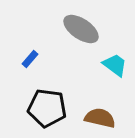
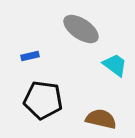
blue rectangle: moved 3 px up; rotated 36 degrees clockwise
black pentagon: moved 4 px left, 8 px up
brown semicircle: moved 1 px right, 1 px down
